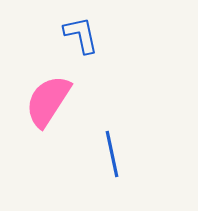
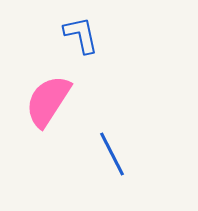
blue line: rotated 15 degrees counterclockwise
